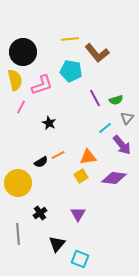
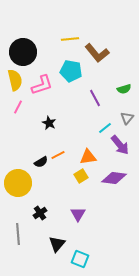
green semicircle: moved 8 px right, 11 px up
pink line: moved 3 px left
purple arrow: moved 2 px left
